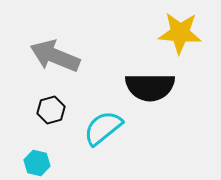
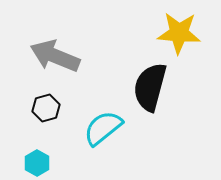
yellow star: moved 1 px left
black semicircle: rotated 105 degrees clockwise
black hexagon: moved 5 px left, 2 px up
cyan hexagon: rotated 15 degrees clockwise
